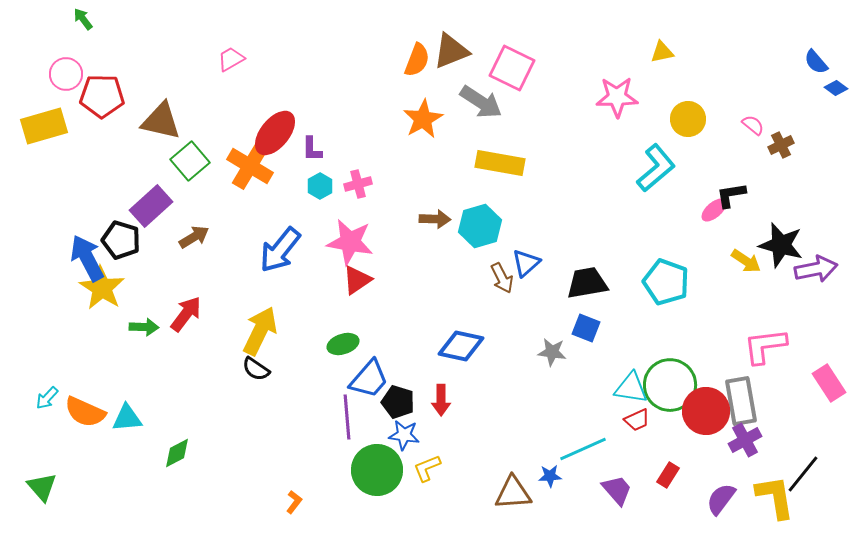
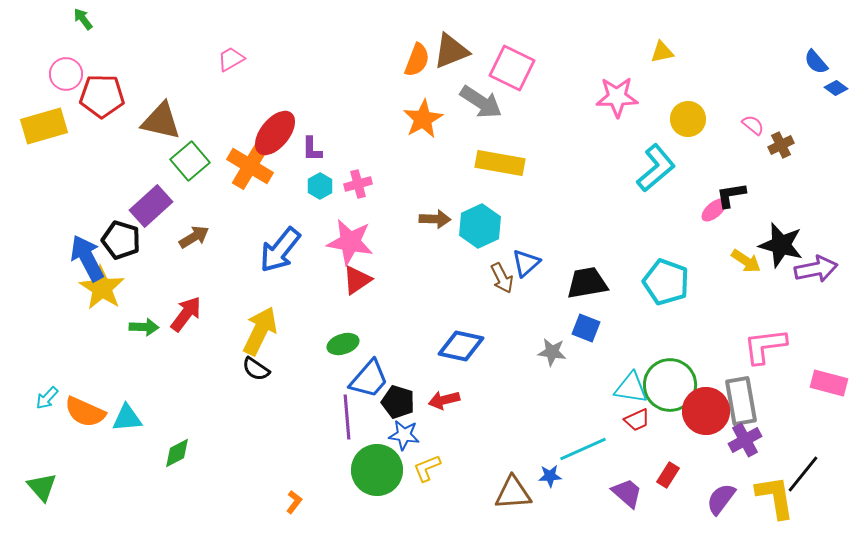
cyan hexagon at (480, 226): rotated 9 degrees counterclockwise
pink rectangle at (829, 383): rotated 42 degrees counterclockwise
red arrow at (441, 400): moved 3 px right; rotated 76 degrees clockwise
purple trapezoid at (617, 490): moved 10 px right, 3 px down; rotated 8 degrees counterclockwise
